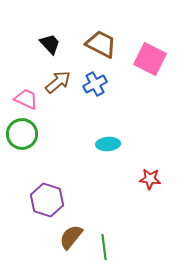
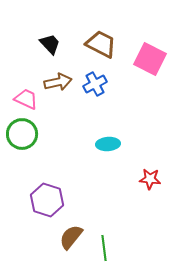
brown arrow: rotated 28 degrees clockwise
green line: moved 1 px down
